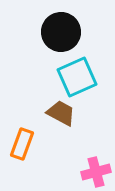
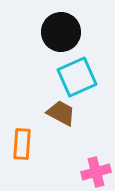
orange rectangle: rotated 16 degrees counterclockwise
